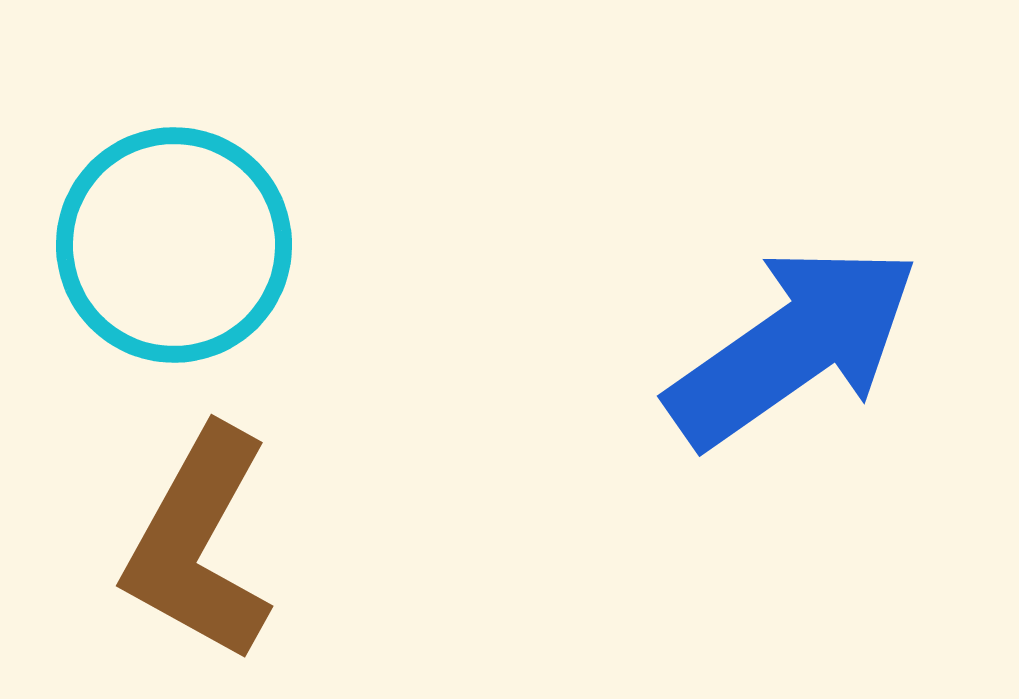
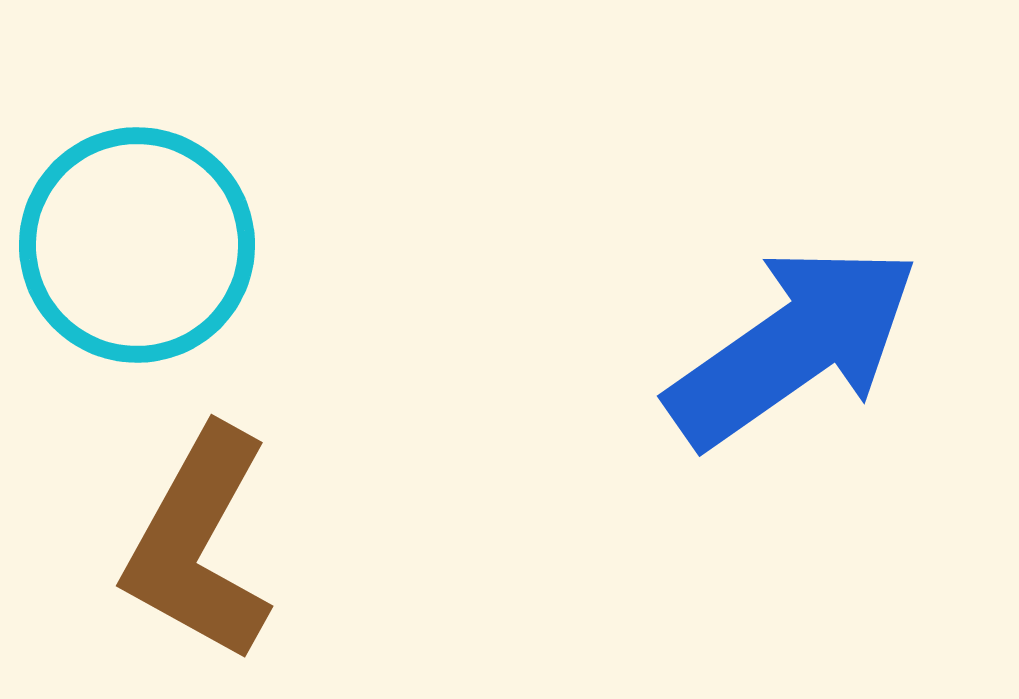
cyan circle: moved 37 px left
